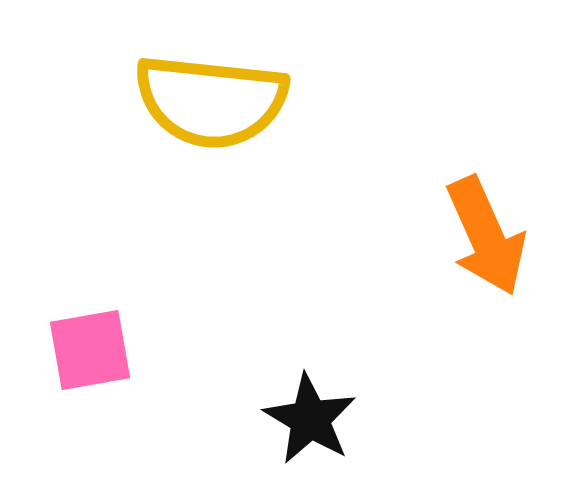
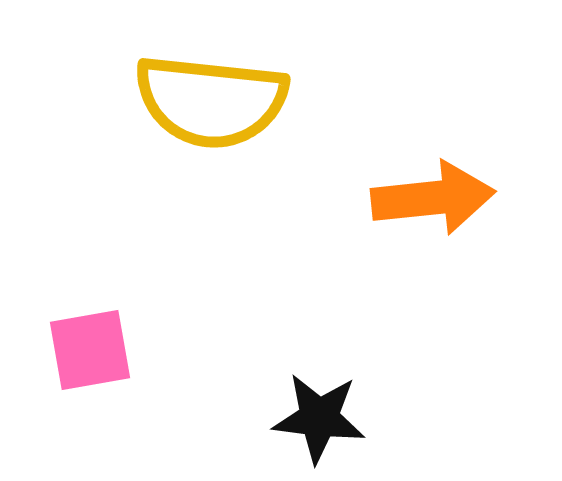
orange arrow: moved 53 px left, 38 px up; rotated 72 degrees counterclockwise
black star: moved 9 px right, 1 px up; rotated 24 degrees counterclockwise
